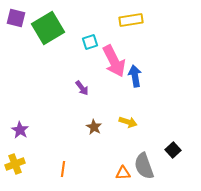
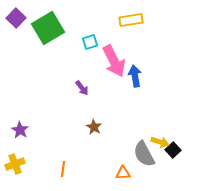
purple square: rotated 30 degrees clockwise
yellow arrow: moved 32 px right, 20 px down
gray semicircle: moved 12 px up; rotated 8 degrees counterclockwise
